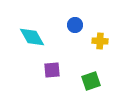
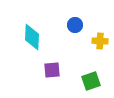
cyan diamond: rotated 32 degrees clockwise
